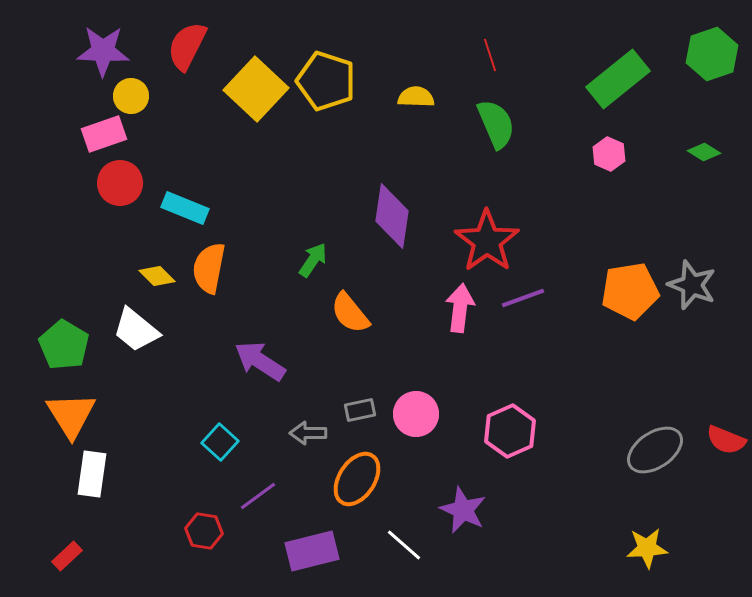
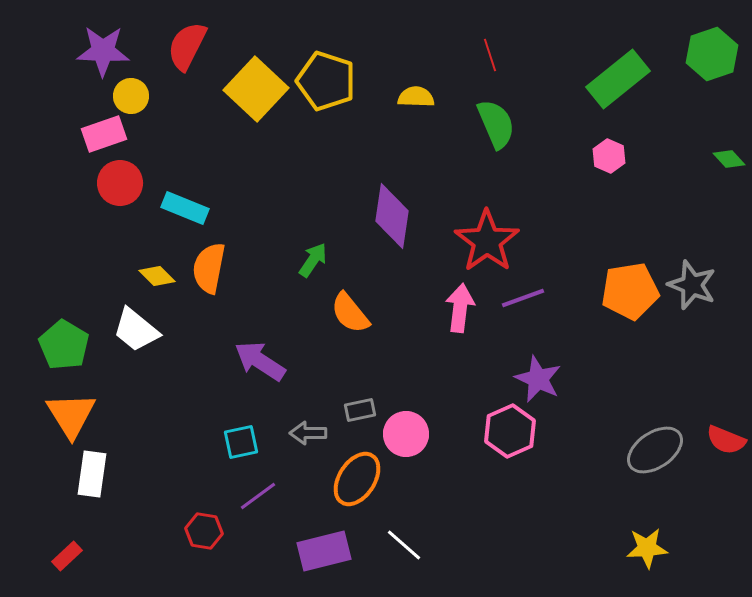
green diamond at (704, 152): moved 25 px right, 7 px down; rotated 16 degrees clockwise
pink hexagon at (609, 154): moved 2 px down
pink circle at (416, 414): moved 10 px left, 20 px down
cyan square at (220, 442): moved 21 px right; rotated 36 degrees clockwise
purple star at (463, 510): moved 75 px right, 131 px up
purple rectangle at (312, 551): moved 12 px right
